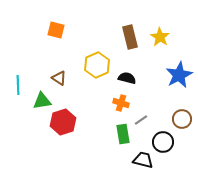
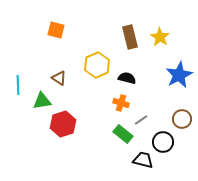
red hexagon: moved 2 px down
green rectangle: rotated 42 degrees counterclockwise
